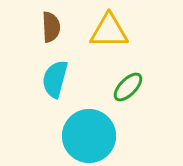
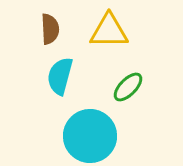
brown semicircle: moved 1 px left, 2 px down
cyan semicircle: moved 5 px right, 3 px up
cyan circle: moved 1 px right
